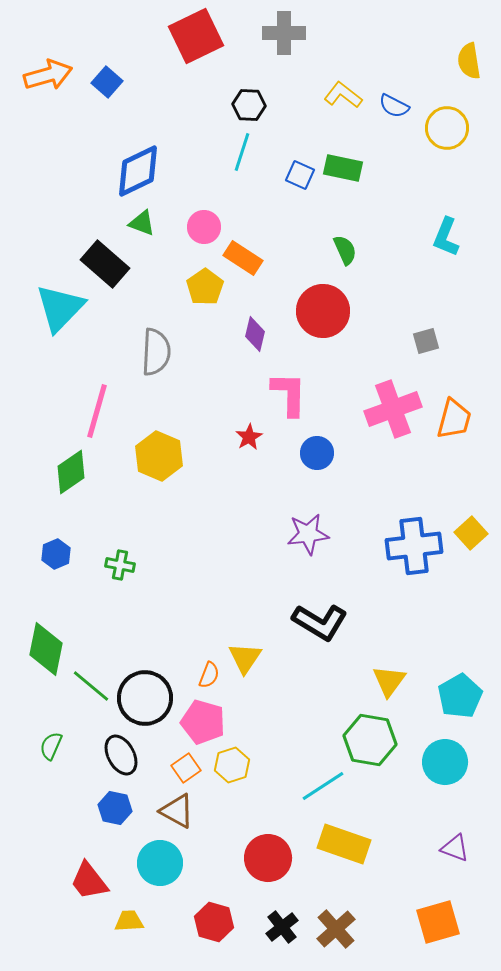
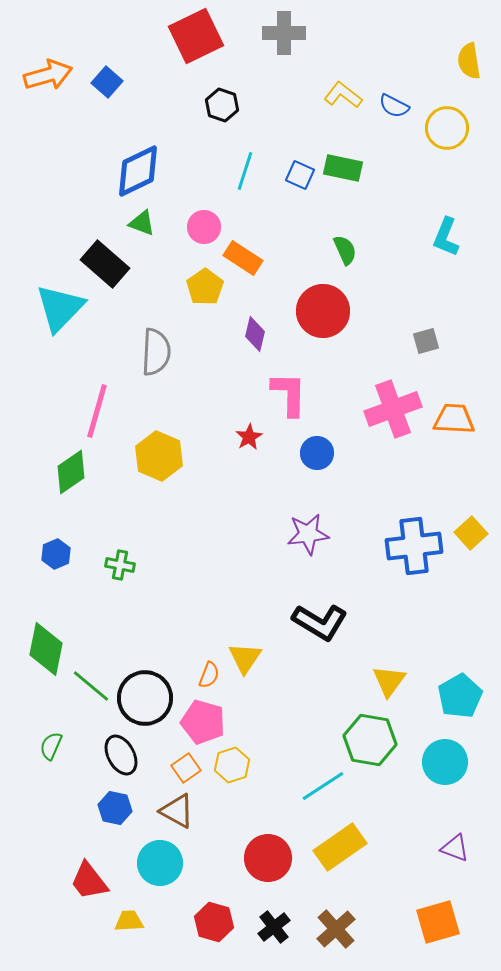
black hexagon at (249, 105): moved 27 px left; rotated 16 degrees clockwise
cyan line at (242, 152): moved 3 px right, 19 px down
orange trapezoid at (454, 419): rotated 102 degrees counterclockwise
yellow rectangle at (344, 844): moved 4 px left, 3 px down; rotated 54 degrees counterclockwise
black cross at (282, 927): moved 8 px left
